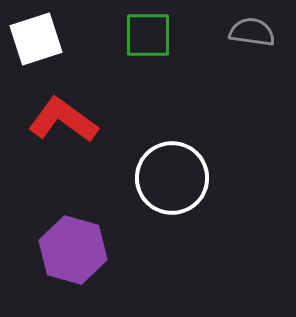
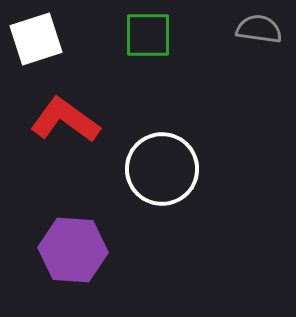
gray semicircle: moved 7 px right, 3 px up
red L-shape: moved 2 px right
white circle: moved 10 px left, 9 px up
purple hexagon: rotated 12 degrees counterclockwise
